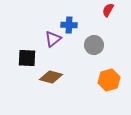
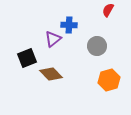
gray circle: moved 3 px right, 1 px down
black square: rotated 24 degrees counterclockwise
brown diamond: moved 3 px up; rotated 30 degrees clockwise
